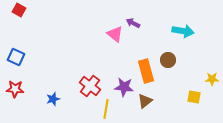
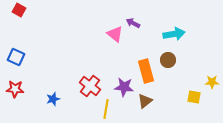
cyan arrow: moved 9 px left, 3 px down; rotated 20 degrees counterclockwise
yellow star: moved 3 px down
